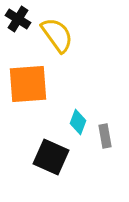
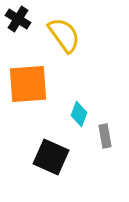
yellow semicircle: moved 7 px right
cyan diamond: moved 1 px right, 8 px up
